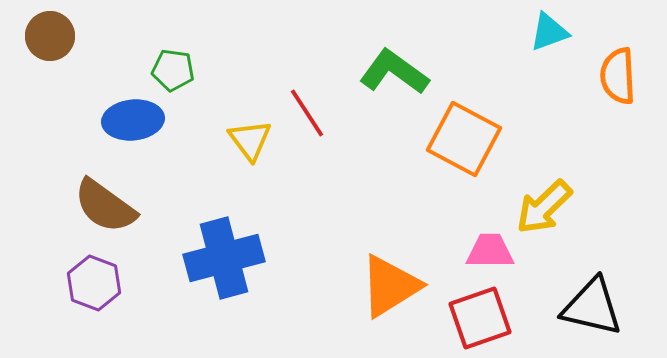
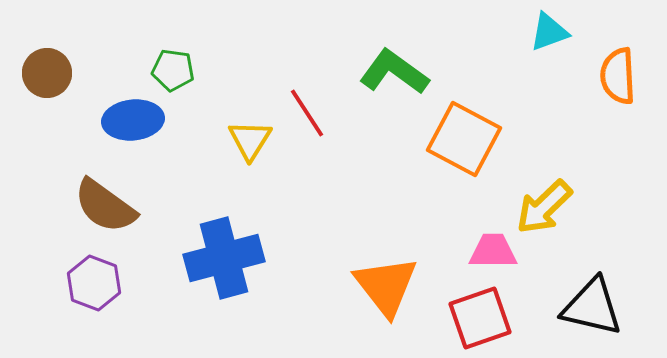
brown circle: moved 3 px left, 37 px down
yellow triangle: rotated 9 degrees clockwise
pink trapezoid: moved 3 px right
orange triangle: moved 4 px left; rotated 36 degrees counterclockwise
